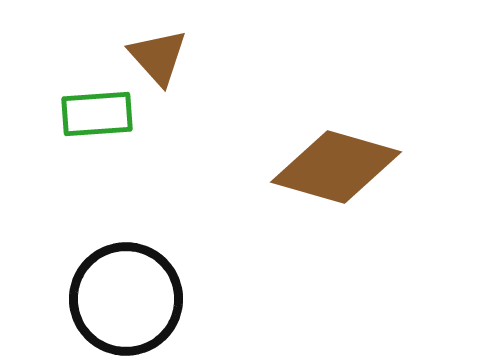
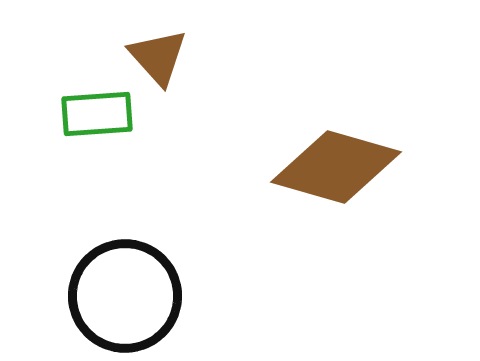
black circle: moved 1 px left, 3 px up
